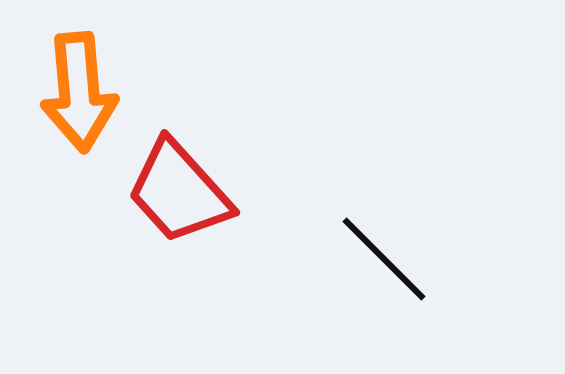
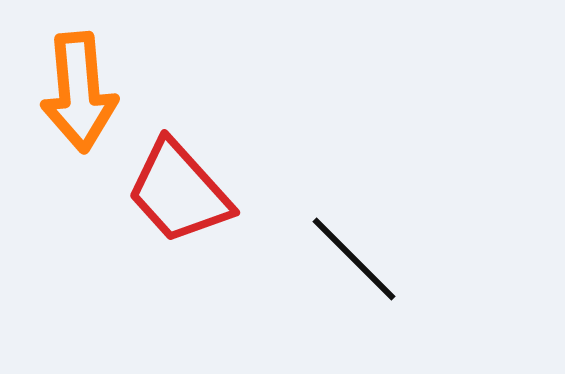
black line: moved 30 px left
